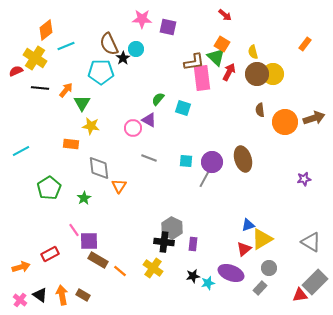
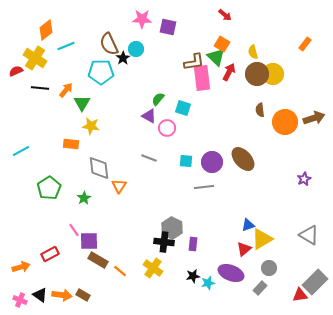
purple triangle at (149, 120): moved 4 px up
pink circle at (133, 128): moved 34 px right
brown ellipse at (243, 159): rotated 25 degrees counterclockwise
gray line at (205, 178): moved 1 px left, 9 px down; rotated 54 degrees clockwise
purple star at (304, 179): rotated 16 degrees counterclockwise
gray triangle at (311, 242): moved 2 px left, 7 px up
orange arrow at (62, 295): rotated 108 degrees clockwise
pink cross at (20, 300): rotated 16 degrees counterclockwise
